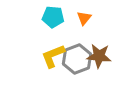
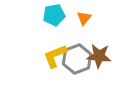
cyan pentagon: moved 1 px right, 2 px up; rotated 15 degrees counterclockwise
yellow L-shape: moved 2 px right
